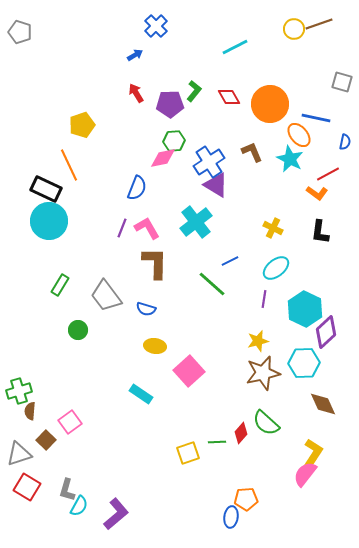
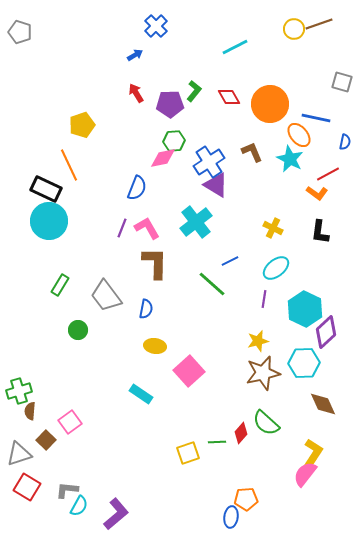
blue semicircle at (146, 309): rotated 96 degrees counterclockwise
gray L-shape at (67, 490): rotated 80 degrees clockwise
